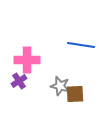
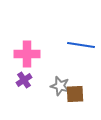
pink cross: moved 6 px up
purple cross: moved 5 px right, 1 px up
